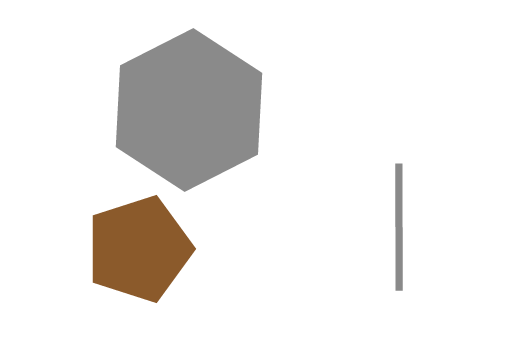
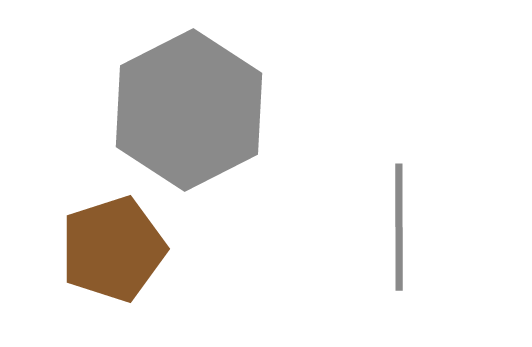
brown pentagon: moved 26 px left
